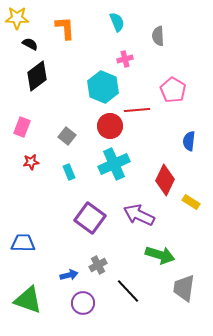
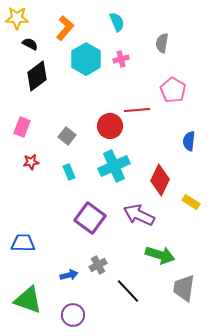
orange L-shape: rotated 45 degrees clockwise
gray semicircle: moved 4 px right, 7 px down; rotated 12 degrees clockwise
pink cross: moved 4 px left
cyan hexagon: moved 17 px left, 28 px up; rotated 8 degrees clockwise
cyan cross: moved 2 px down
red diamond: moved 5 px left
purple circle: moved 10 px left, 12 px down
